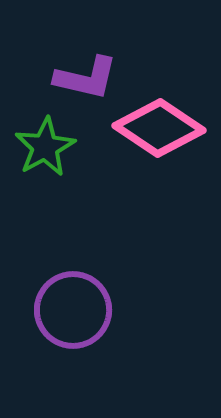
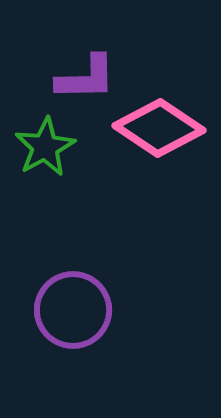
purple L-shape: rotated 14 degrees counterclockwise
